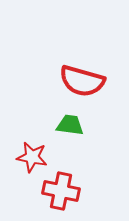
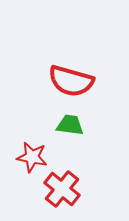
red semicircle: moved 11 px left
red cross: moved 1 px right, 2 px up; rotated 27 degrees clockwise
